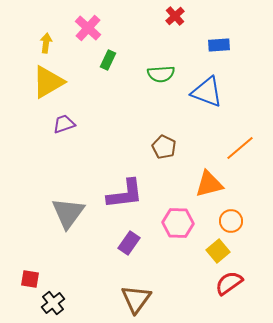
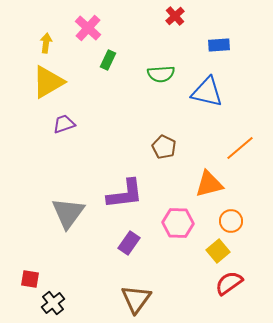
blue triangle: rotated 8 degrees counterclockwise
